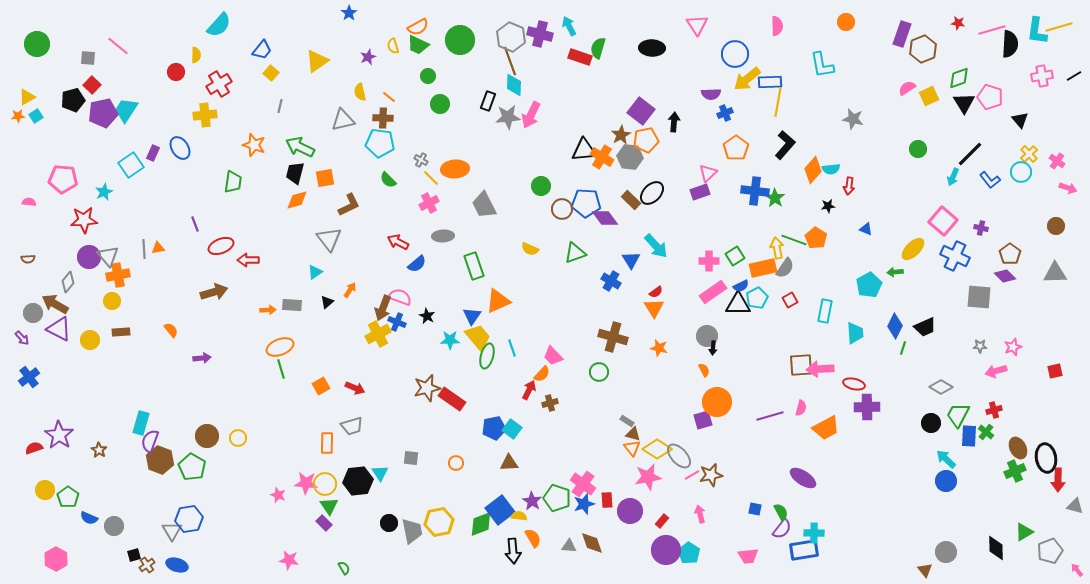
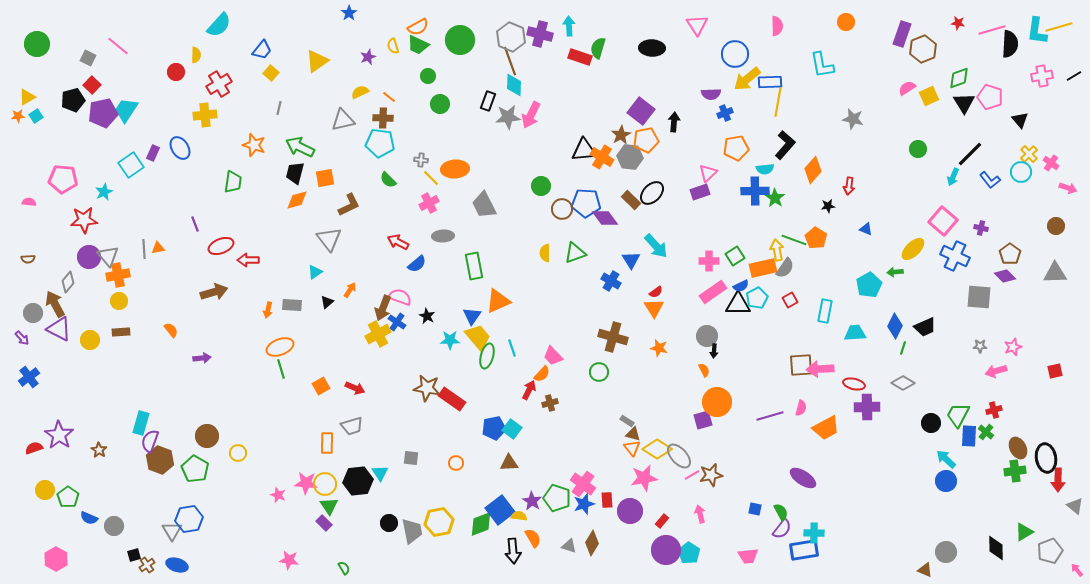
cyan arrow at (569, 26): rotated 24 degrees clockwise
gray square at (88, 58): rotated 21 degrees clockwise
yellow semicircle at (360, 92): rotated 78 degrees clockwise
gray line at (280, 106): moved 1 px left, 2 px down
orange pentagon at (736, 148): rotated 25 degrees clockwise
gray cross at (421, 160): rotated 24 degrees counterclockwise
pink cross at (1057, 161): moved 6 px left, 2 px down
cyan semicircle at (831, 169): moved 66 px left
blue cross at (755, 191): rotated 8 degrees counterclockwise
yellow arrow at (777, 248): moved 2 px down
yellow semicircle at (530, 249): moved 15 px right, 4 px down; rotated 66 degrees clockwise
green rectangle at (474, 266): rotated 8 degrees clockwise
yellow circle at (112, 301): moved 7 px right
brown arrow at (55, 304): rotated 32 degrees clockwise
orange arrow at (268, 310): rotated 105 degrees clockwise
blue cross at (397, 322): rotated 12 degrees clockwise
cyan trapezoid at (855, 333): rotated 90 degrees counterclockwise
black arrow at (713, 348): moved 1 px right, 3 px down
gray diamond at (941, 387): moved 38 px left, 4 px up
brown star at (427, 388): rotated 24 degrees clockwise
yellow circle at (238, 438): moved 15 px down
green pentagon at (192, 467): moved 3 px right, 2 px down
green cross at (1015, 471): rotated 15 degrees clockwise
pink star at (648, 477): moved 4 px left, 1 px down
gray triangle at (1075, 506): rotated 24 degrees clockwise
brown diamond at (592, 543): rotated 50 degrees clockwise
gray triangle at (569, 546): rotated 14 degrees clockwise
brown triangle at (925, 570): rotated 28 degrees counterclockwise
